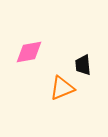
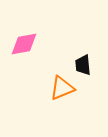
pink diamond: moved 5 px left, 8 px up
